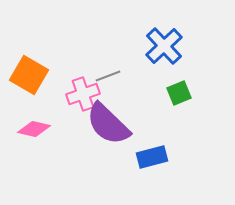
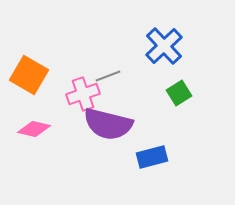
green square: rotated 10 degrees counterclockwise
purple semicircle: rotated 30 degrees counterclockwise
